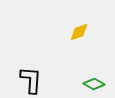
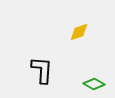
black L-shape: moved 11 px right, 10 px up
